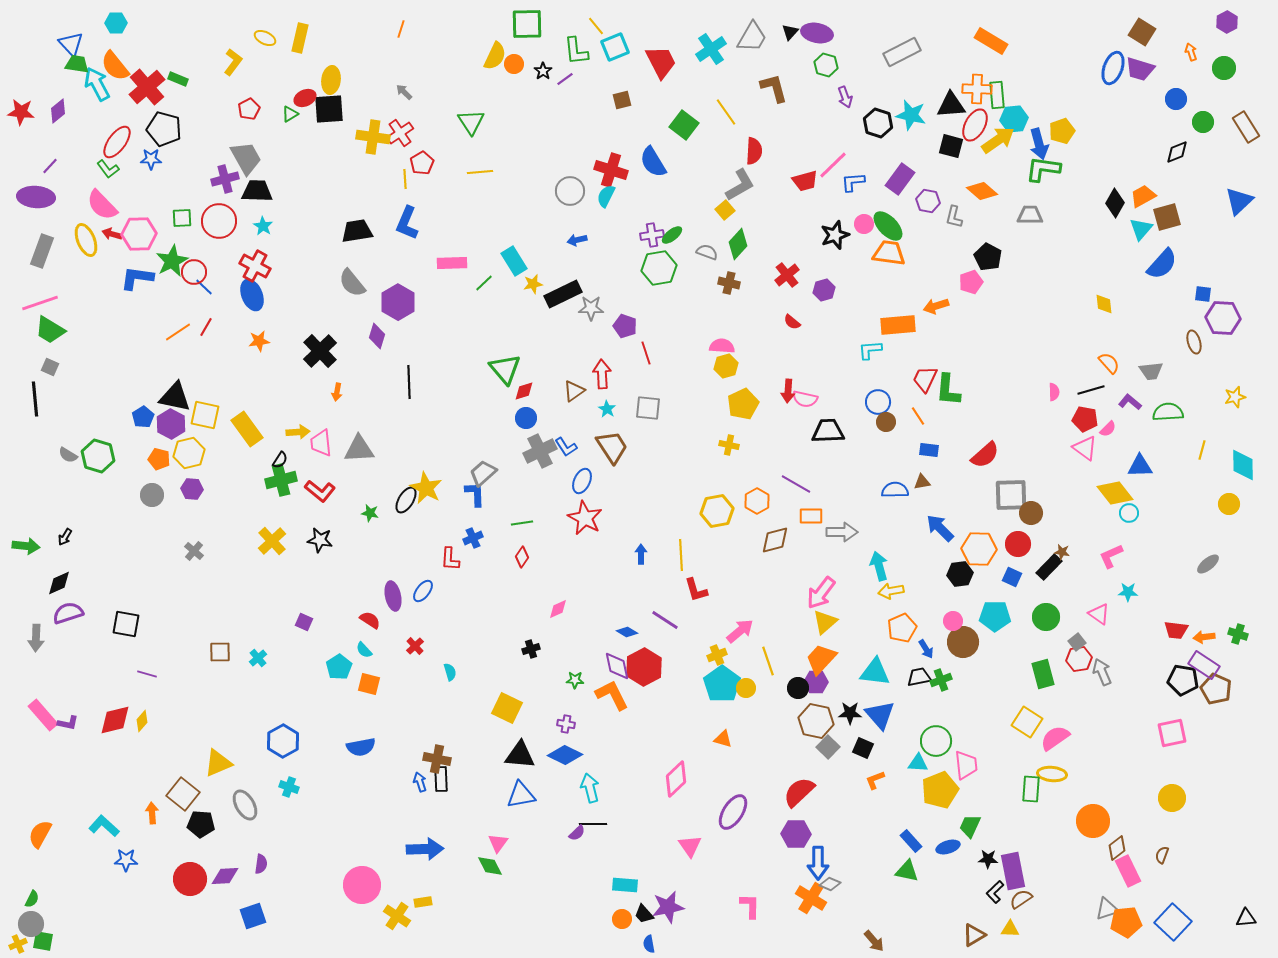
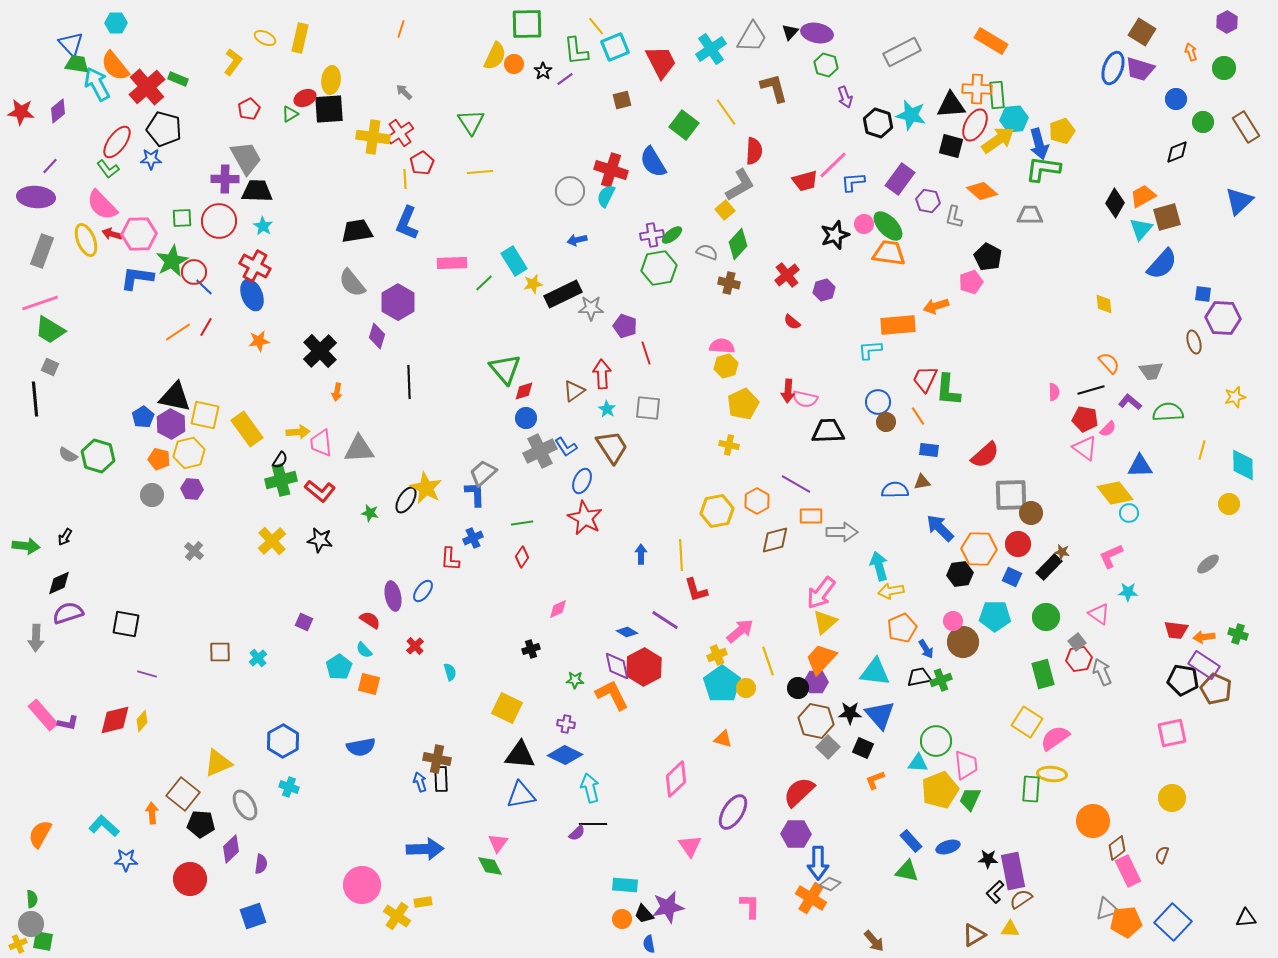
purple cross at (225, 179): rotated 16 degrees clockwise
green trapezoid at (970, 826): moved 27 px up
purple diamond at (225, 876): moved 6 px right, 27 px up; rotated 40 degrees counterclockwise
green semicircle at (32, 899): rotated 30 degrees counterclockwise
